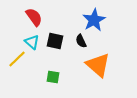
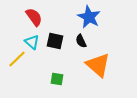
blue star: moved 5 px left, 3 px up; rotated 15 degrees counterclockwise
green square: moved 4 px right, 2 px down
